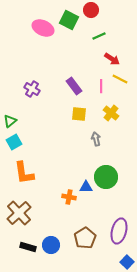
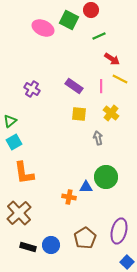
purple rectangle: rotated 18 degrees counterclockwise
gray arrow: moved 2 px right, 1 px up
